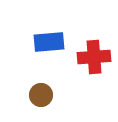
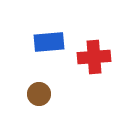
brown circle: moved 2 px left, 1 px up
